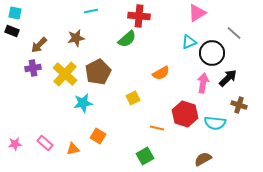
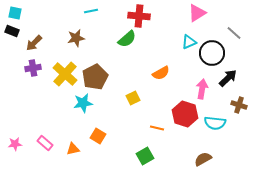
brown arrow: moved 5 px left, 2 px up
brown pentagon: moved 3 px left, 5 px down
pink arrow: moved 1 px left, 6 px down
